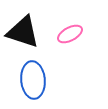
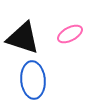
black triangle: moved 6 px down
